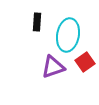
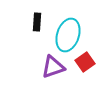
cyan ellipse: rotated 8 degrees clockwise
